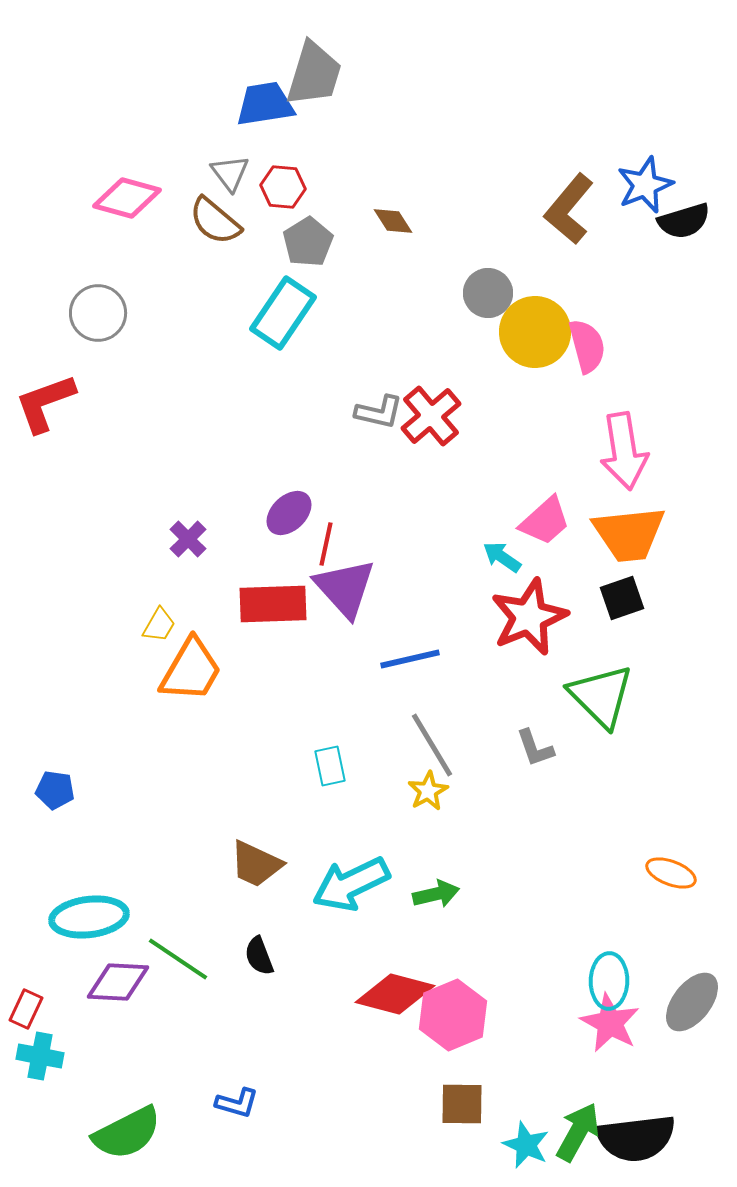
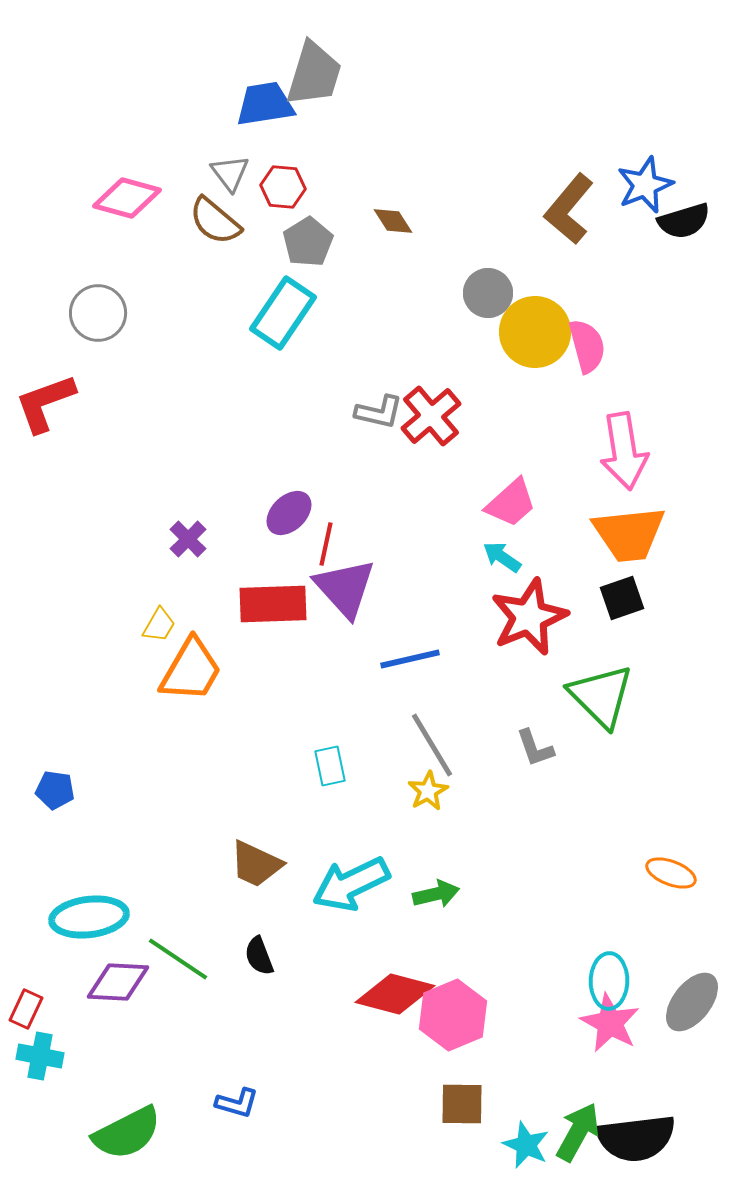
pink trapezoid at (545, 521): moved 34 px left, 18 px up
